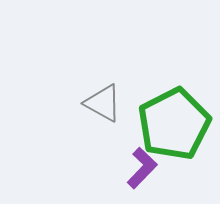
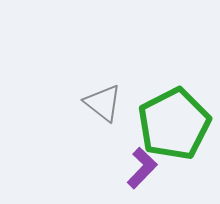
gray triangle: rotated 9 degrees clockwise
